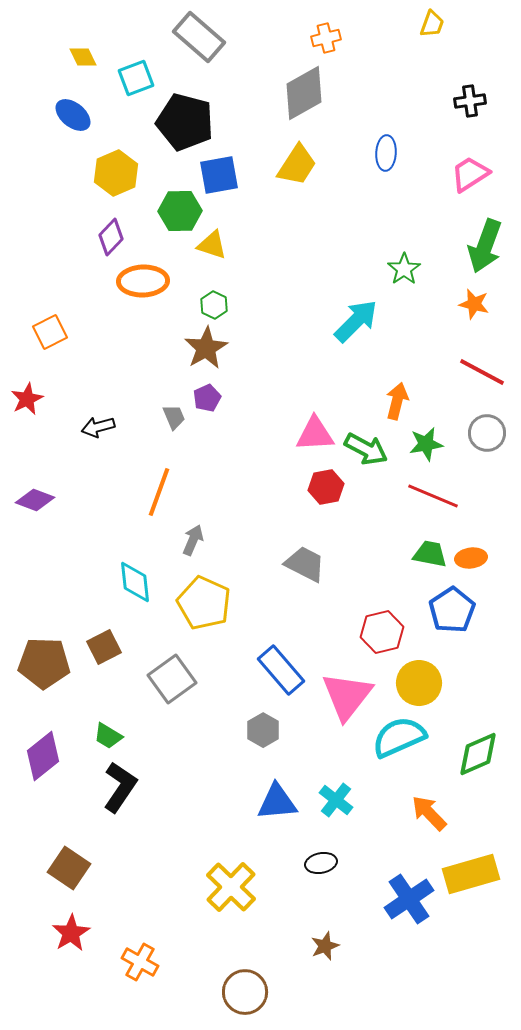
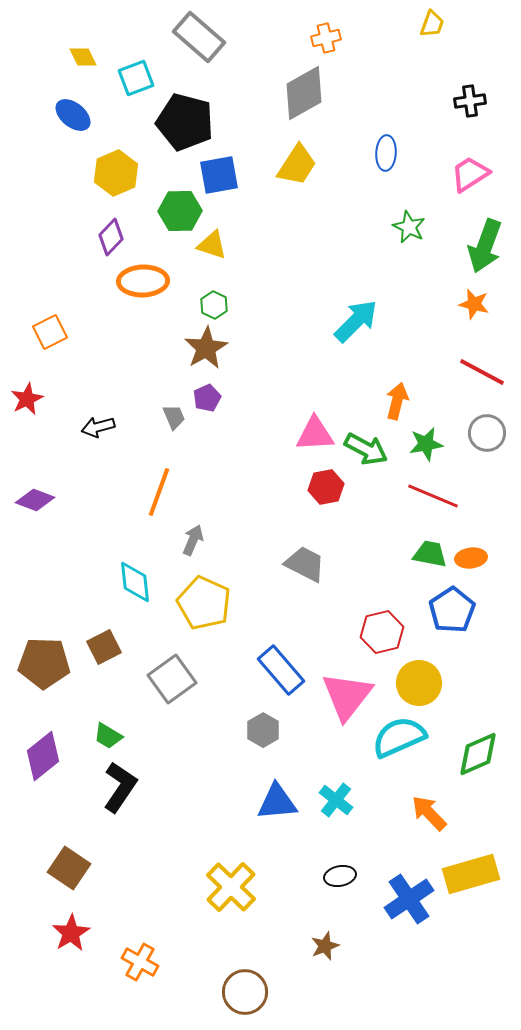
green star at (404, 269): moved 5 px right, 42 px up; rotated 12 degrees counterclockwise
black ellipse at (321, 863): moved 19 px right, 13 px down
